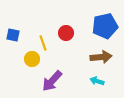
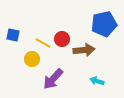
blue pentagon: moved 1 px left, 2 px up
red circle: moved 4 px left, 6 px down
yellow line: rotated 42 degrees counterclockwise
brown arrow: moved 17 px left, 7 px up
purple arrow: moved 1 px right, 2 px up
